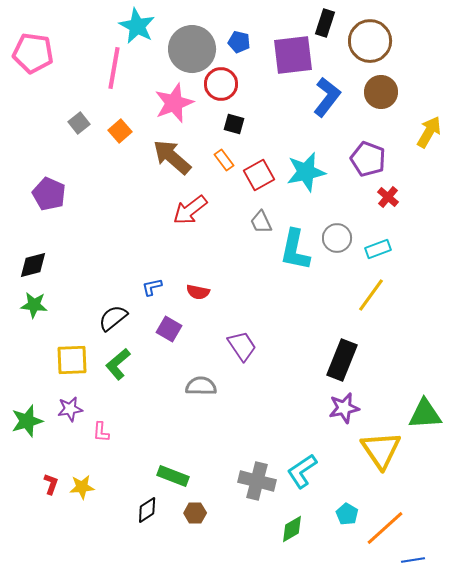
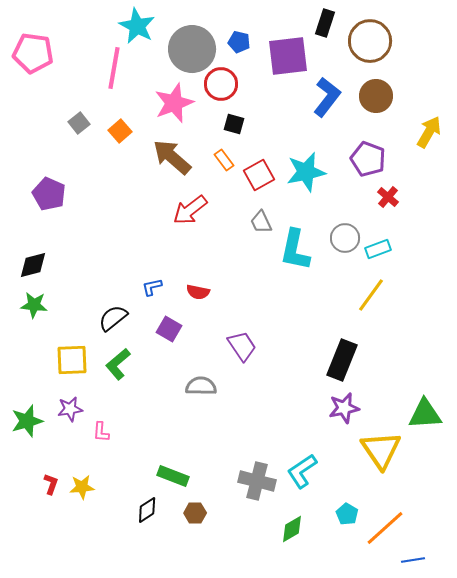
purple square at (293, 55): moved 5 px left, 1 px down
brown circle at (381, 92): moved 5 px left, 4 px down
gray circle at (337, 238): moved 8 px right
